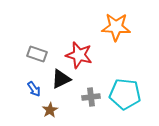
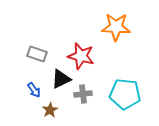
red star: moved 2 px right, 1 px down
blue arrow: moved 1 px down
gray cross: moved 8 px left, 3 px up
